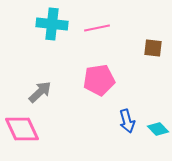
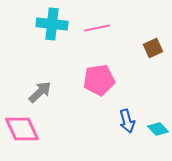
brown square: rotated 30 degrees counterclockwise
